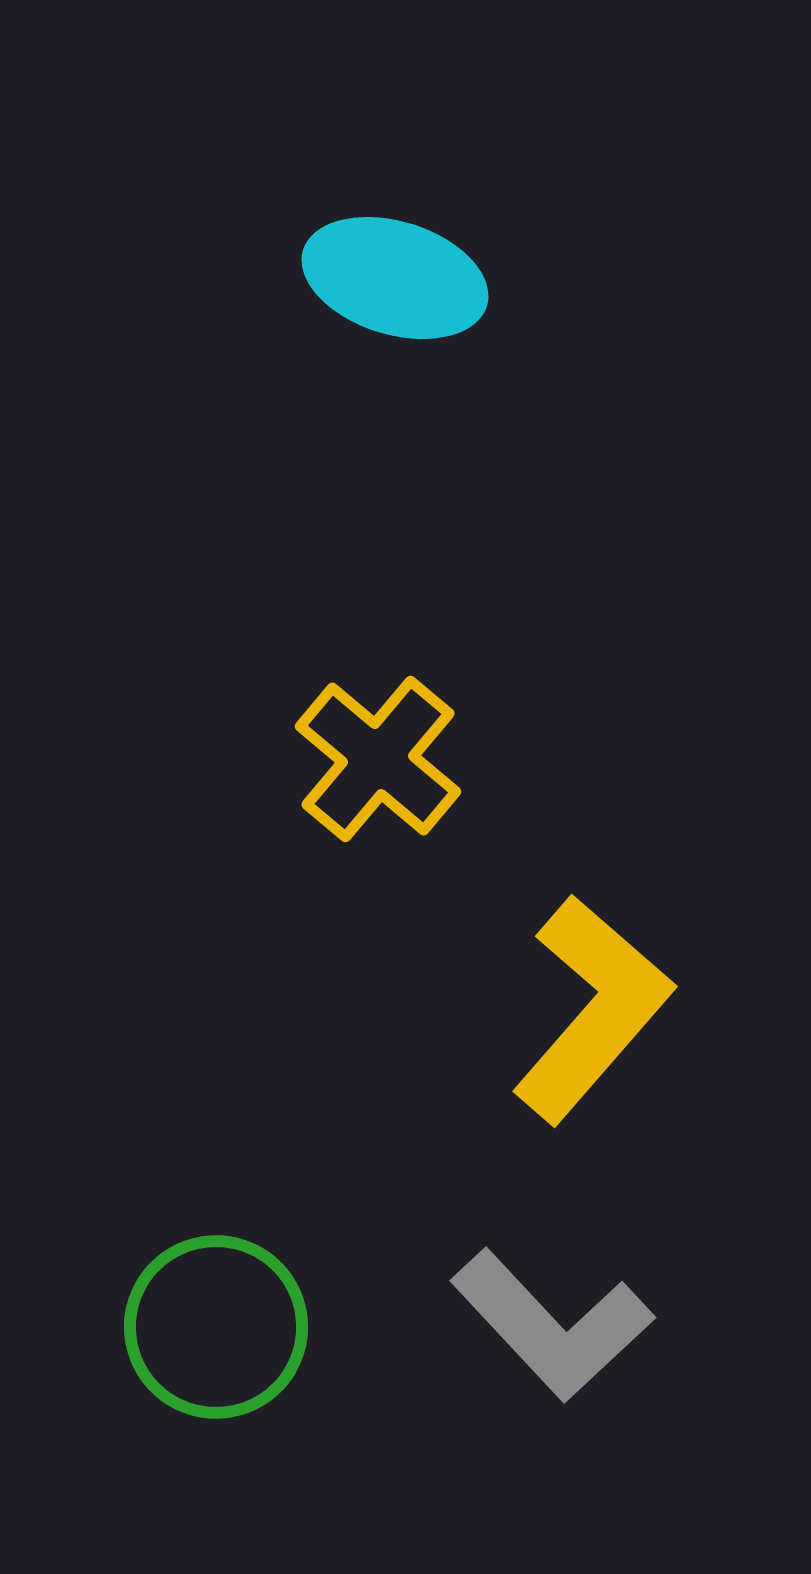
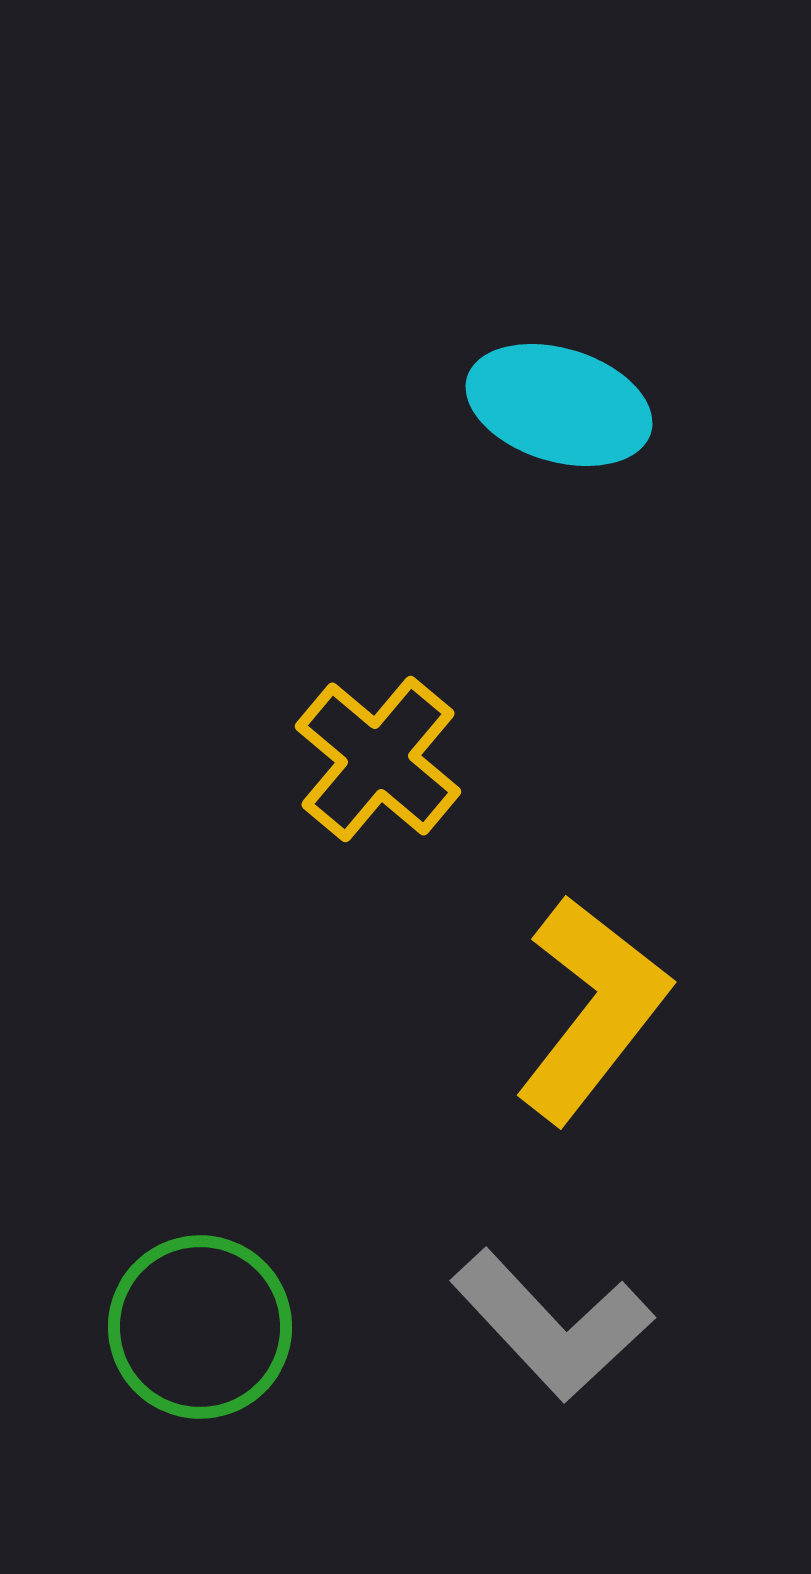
cyan ellipse: moved 164 px right, 127 px down
yellow L-shape: rotated 3 degrees counterclockwise
green circle: moved 16 px left
